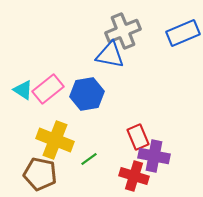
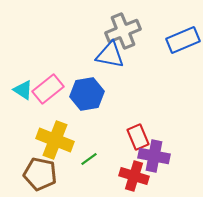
blue rectangle: moved 7 px down
